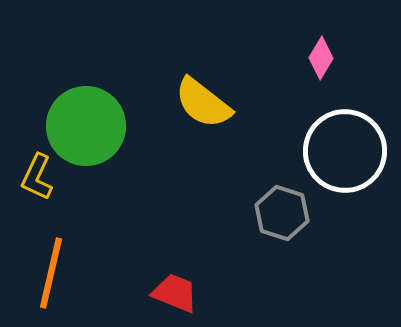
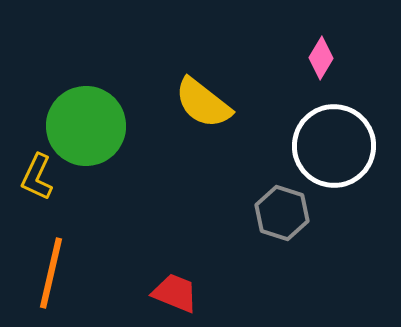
white circle: moved 11 px left, 5 px up
